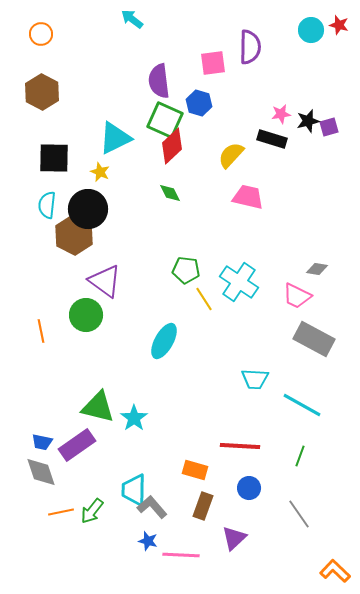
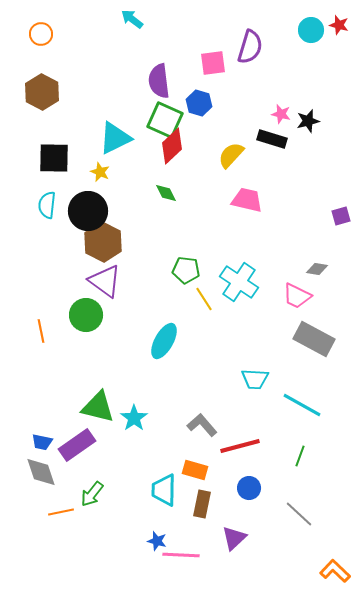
purple semicircle at (250, 47): rotated 16 degrees clockwise
pink star at (281, 114): rotated 24 degrees clockwise
purple square at (329, 127): moved 12 px right, 89 px down
green diamond at (170, 193): moved 4 px left
pink trapezoid at (248, 197): moved 1 px left, 3 px down
black circle at (88, 209): moved 2 px down
brown hexagon at (74, 235): moved 29 px right, 7 px down
red line at (240, 446): rotated 18 degrees counterclockwise
cyan trapezoid at (134, 490): moved 30 px right
brown rectangle at (203, 506): moved 1 px left, 2 px up; rotated 8 degrees counterclockwise
gray L-shape at (152, 507): moved 50 px right, 82 px up
green arrow at (92, 511): moved 17 px up
gray line at (299, 514): rotated 12 degrees counterclockwise
blue star at (148, 541): moved 9 px right
